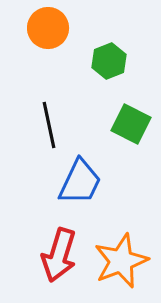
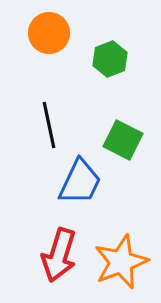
orange circle: moved 1 px right, 5 px down
green hexagon: moved 1 px right, 2 px up
green square: moved 8 px left, 16 px down
orange star: moved 1 px down
